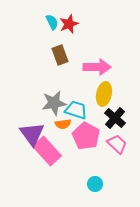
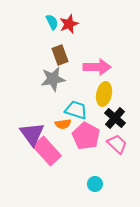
gray star: moved 1 px left, 24 px up
